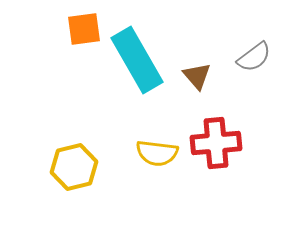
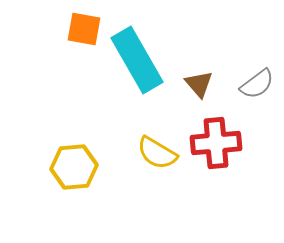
orange square: rotated 18 degrees clockwise
gray semicircle: moved 3 px right, 27 px down
brown triangle: moved 2 px right, 8 px down
yellow semicircle: rotated 24 degrees clockwise
yellow hexagon: rotated 9 degrees clockwise
